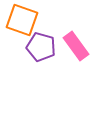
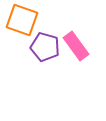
purple pentagon: moved 4 px right
